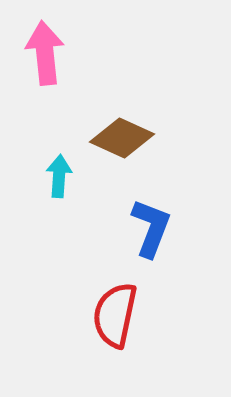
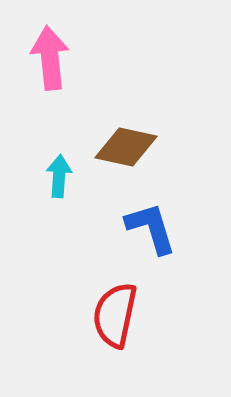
pink arrow: moved 5 px right, 5 px down
brown diamond: moved 4 px right, 9 px down; rotated 12 degrees counterclockwise
blue L-shape: rotated 38 degrees counterclockwise
